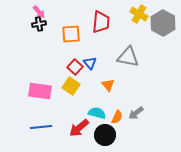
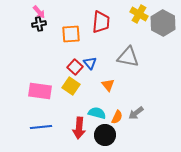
red arrow: rotated 45 degrees counterclockwise
